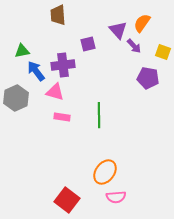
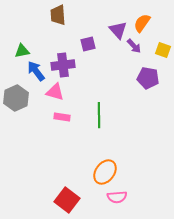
yellow square: moved 2 px up
pink semicircle: moved 1 px right
